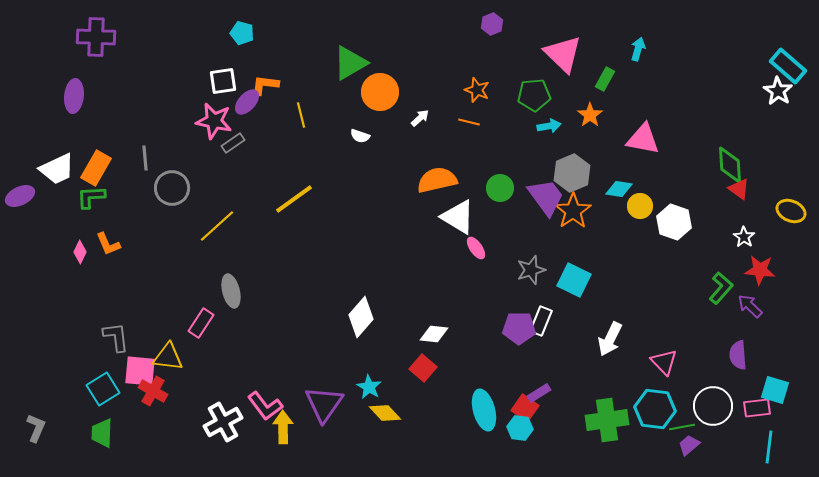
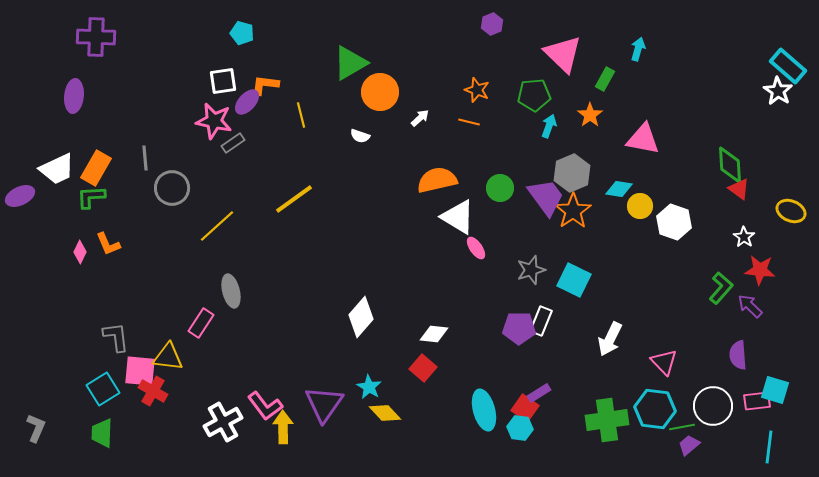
cyan arrow at (549, 126): rotated 60 degrees counterclockwise
pink rectangle at (757, 408): moved 7 px up
